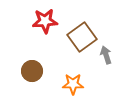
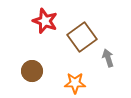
red star: rotated 25 degrees clockwise
gray arrow: moved 2 px right, 3 px down
orange star: moved 2 px right, 1 px up
